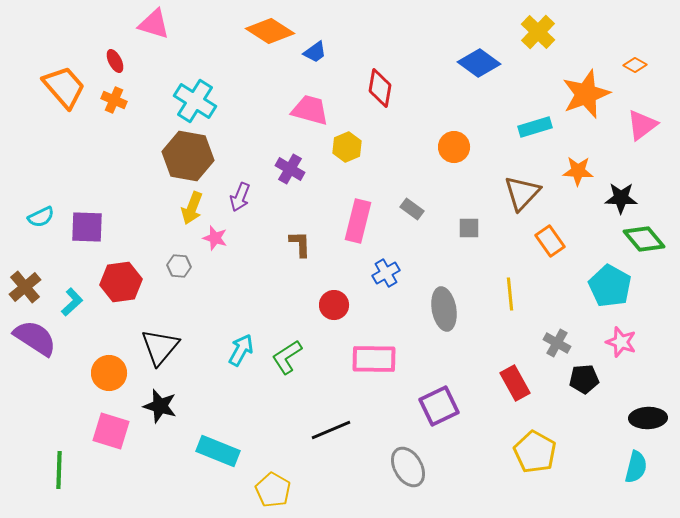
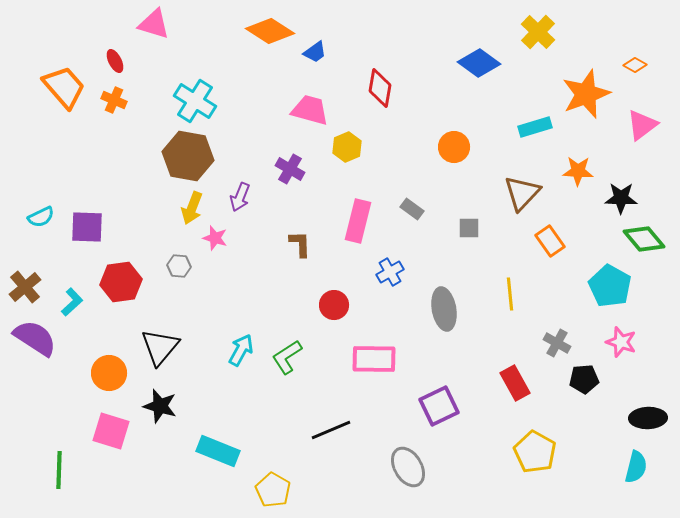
blue cross at (386, 273): moved 4 px right, 1 px up
